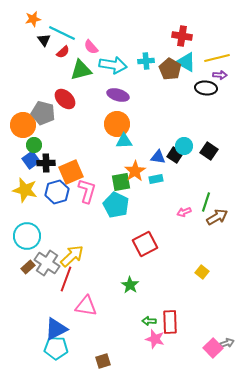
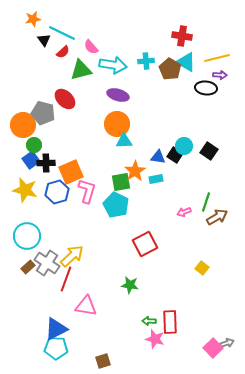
yellow square at (202, 272): moved 4 px up
green star at (130, 285): rotated 24 degrees counterclockwise
